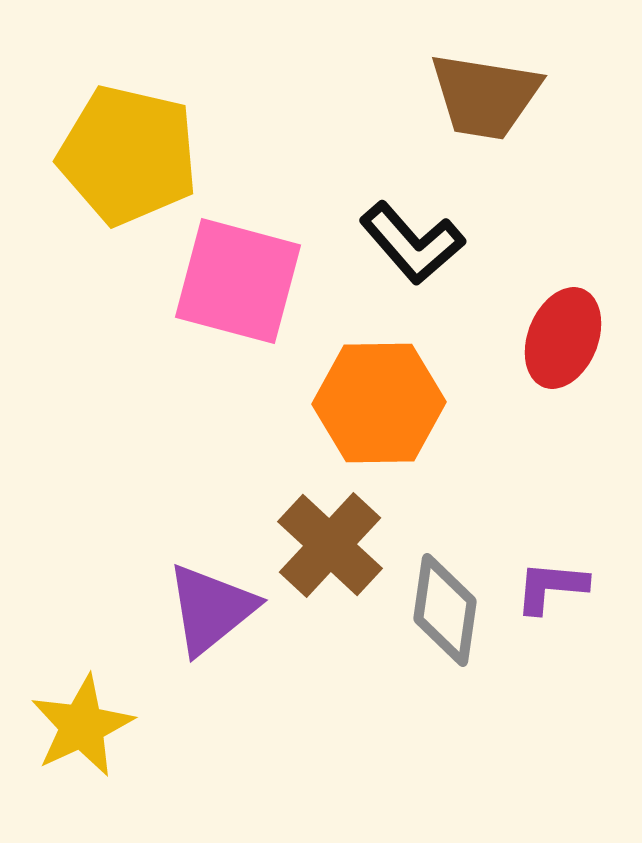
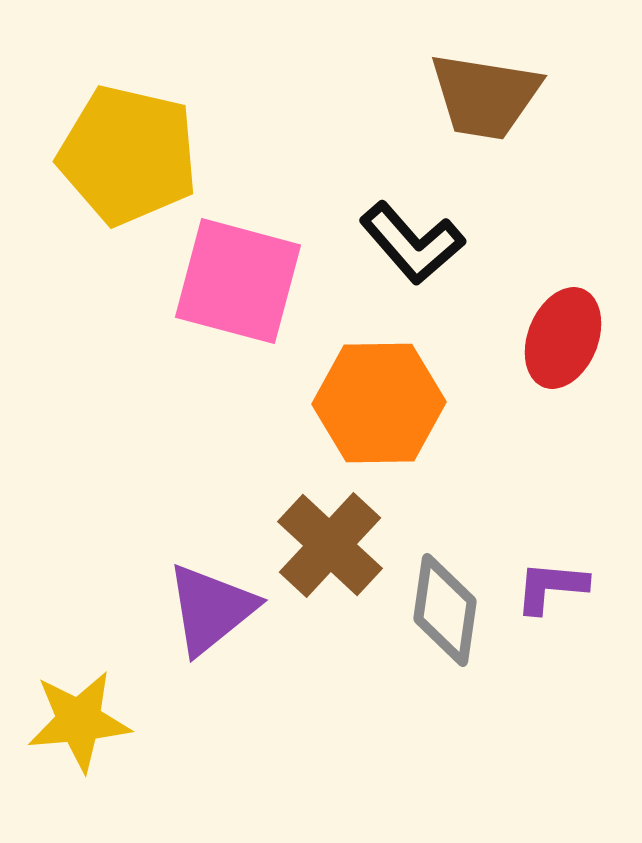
yellow star: moved 3 px left, 5 px up; rotated 20 degrees clockwise
